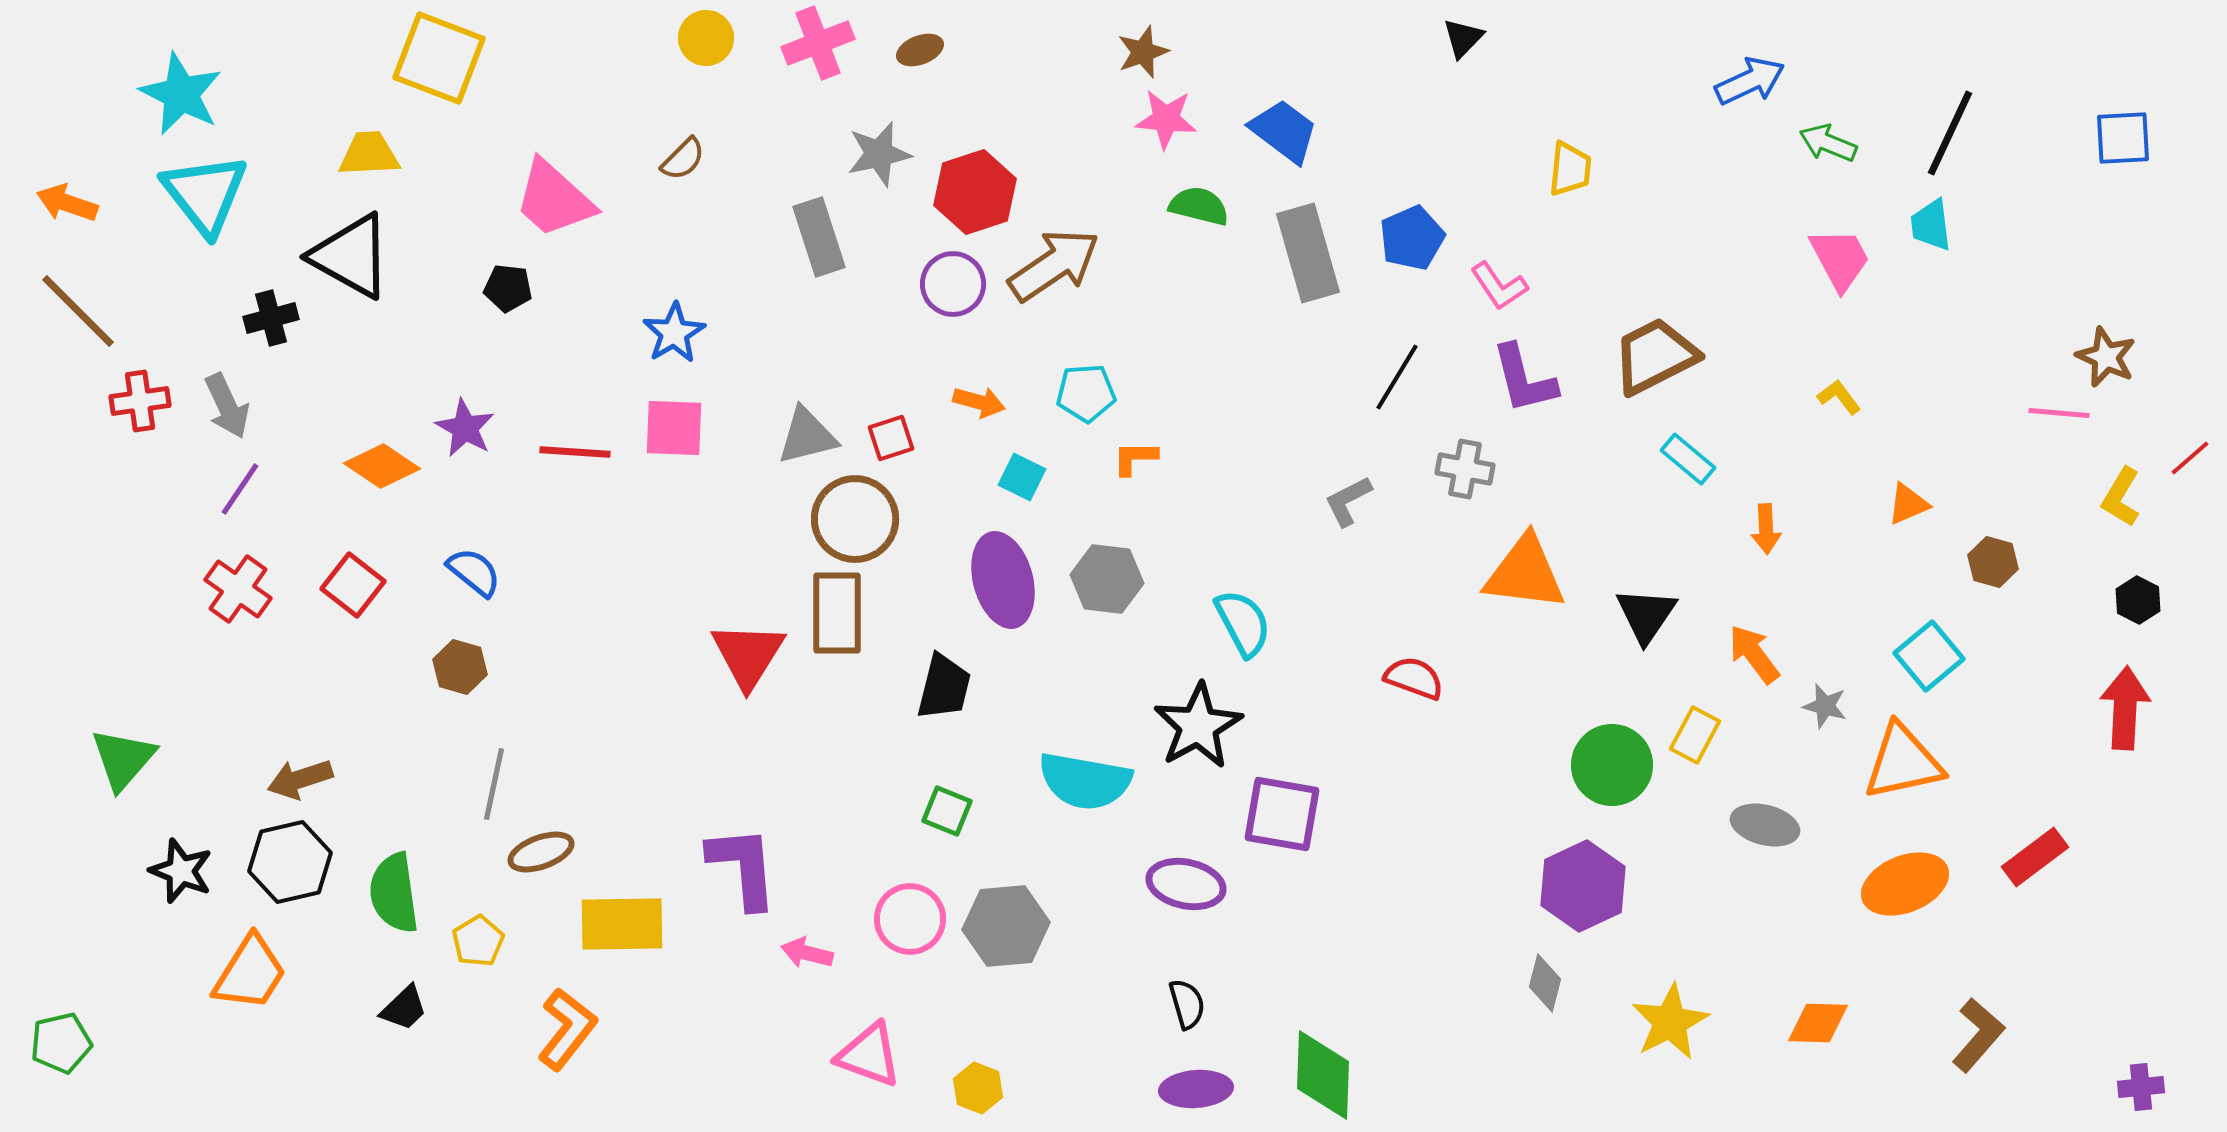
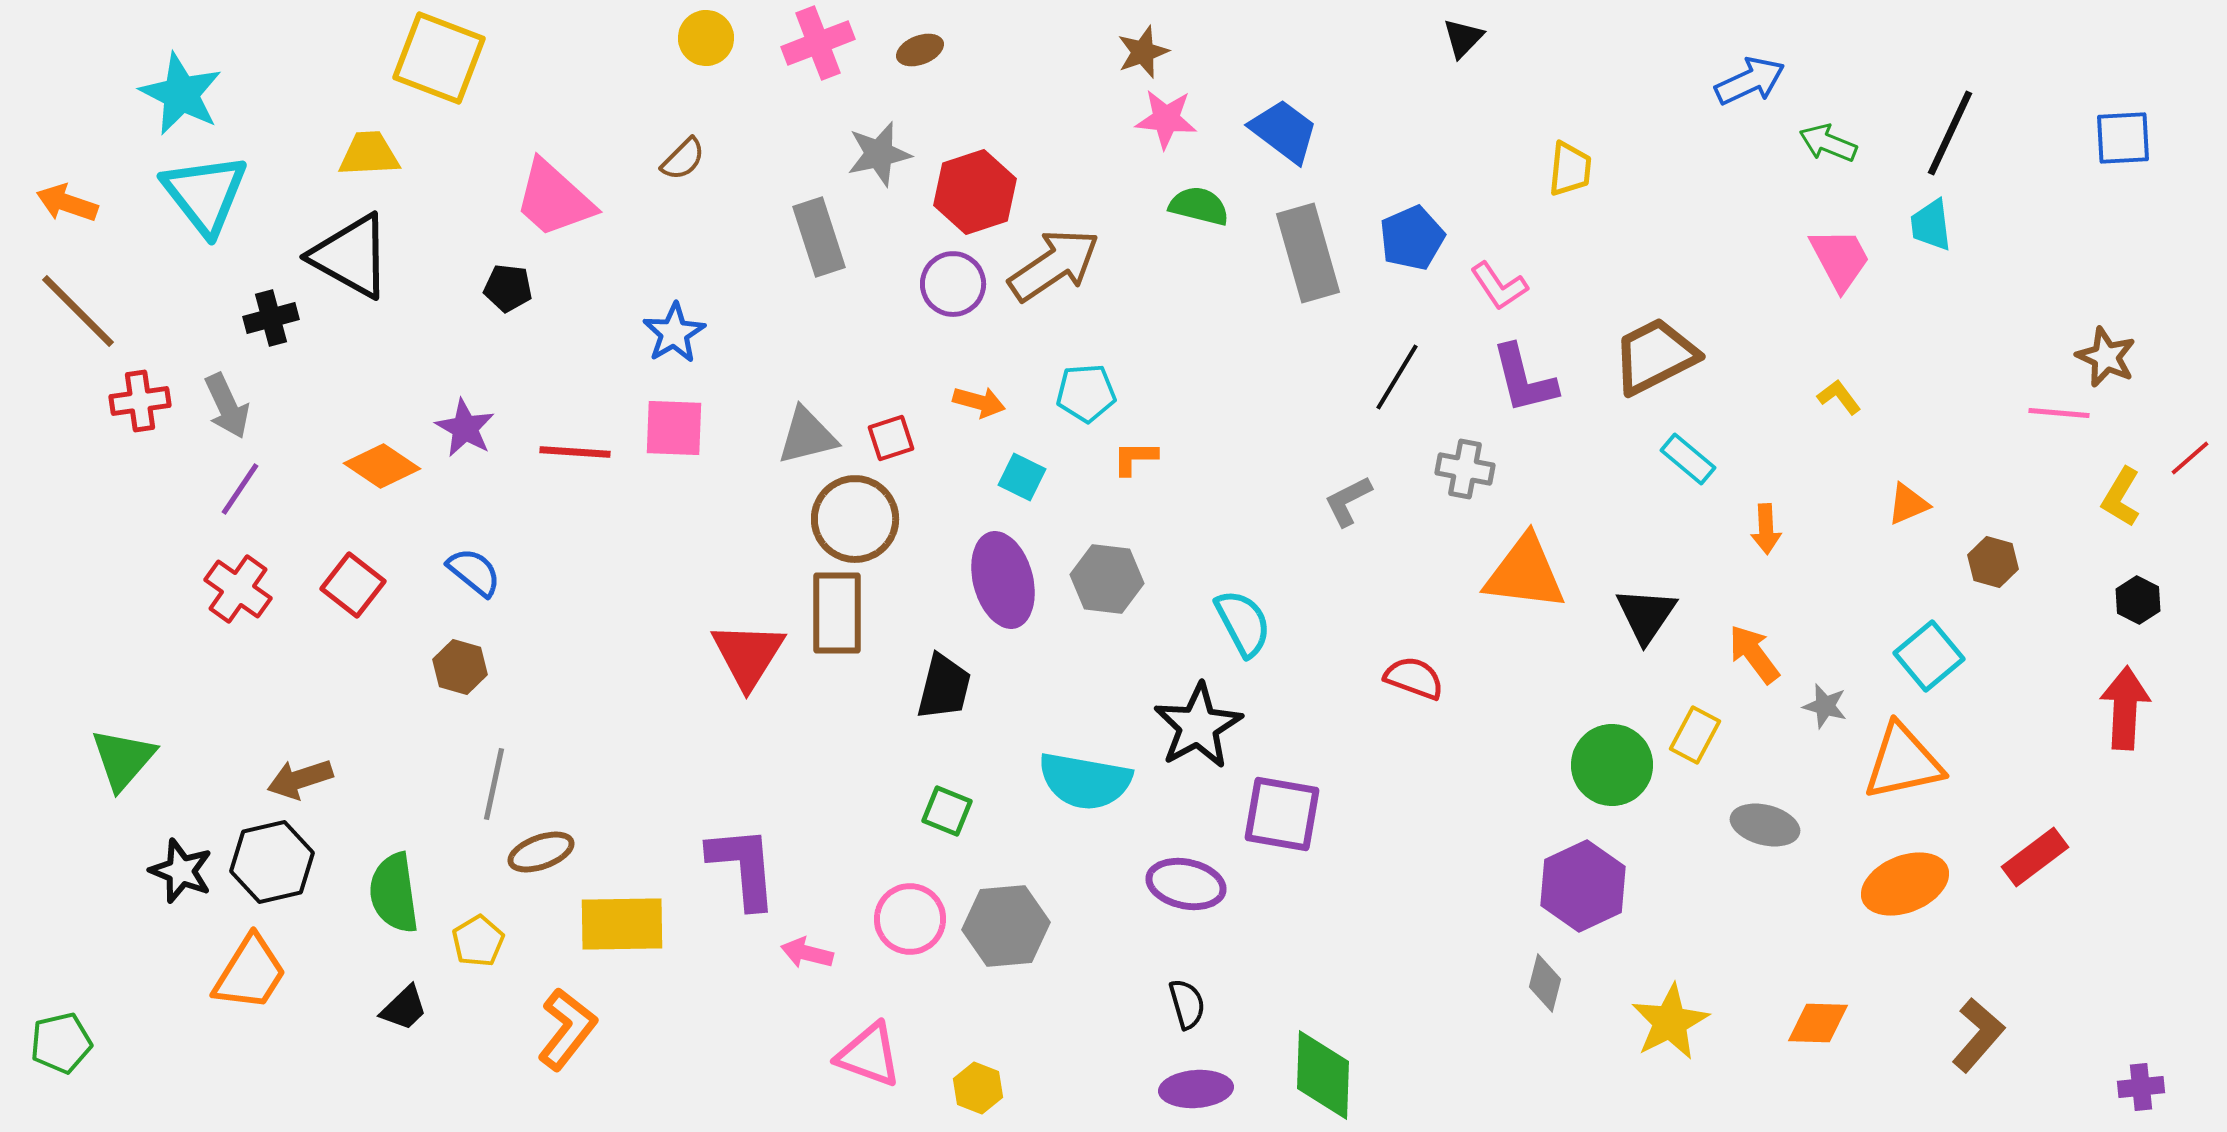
black hexagon at (290, 862): moved 18 px left
